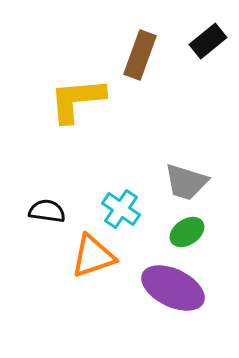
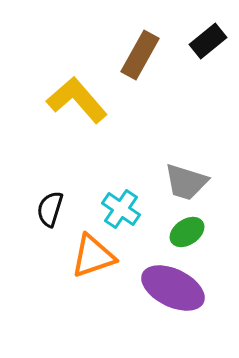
brown rectangle: rotated 9 degrees clockwise
yellow L-shape: rotated 54 degrees clockwise
black semicircle: moved 3 px right, 2 px up; rotated 81 degrees counterclockwise
